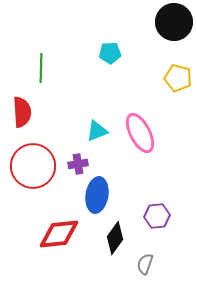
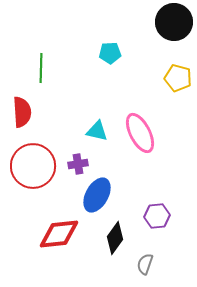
cyan triangle: rotated 35 degrees clockwise
blue ellipse: rotated 20 degrees clockwise
